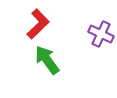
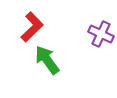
red L-shape: moved 6 px left, 3 px down
